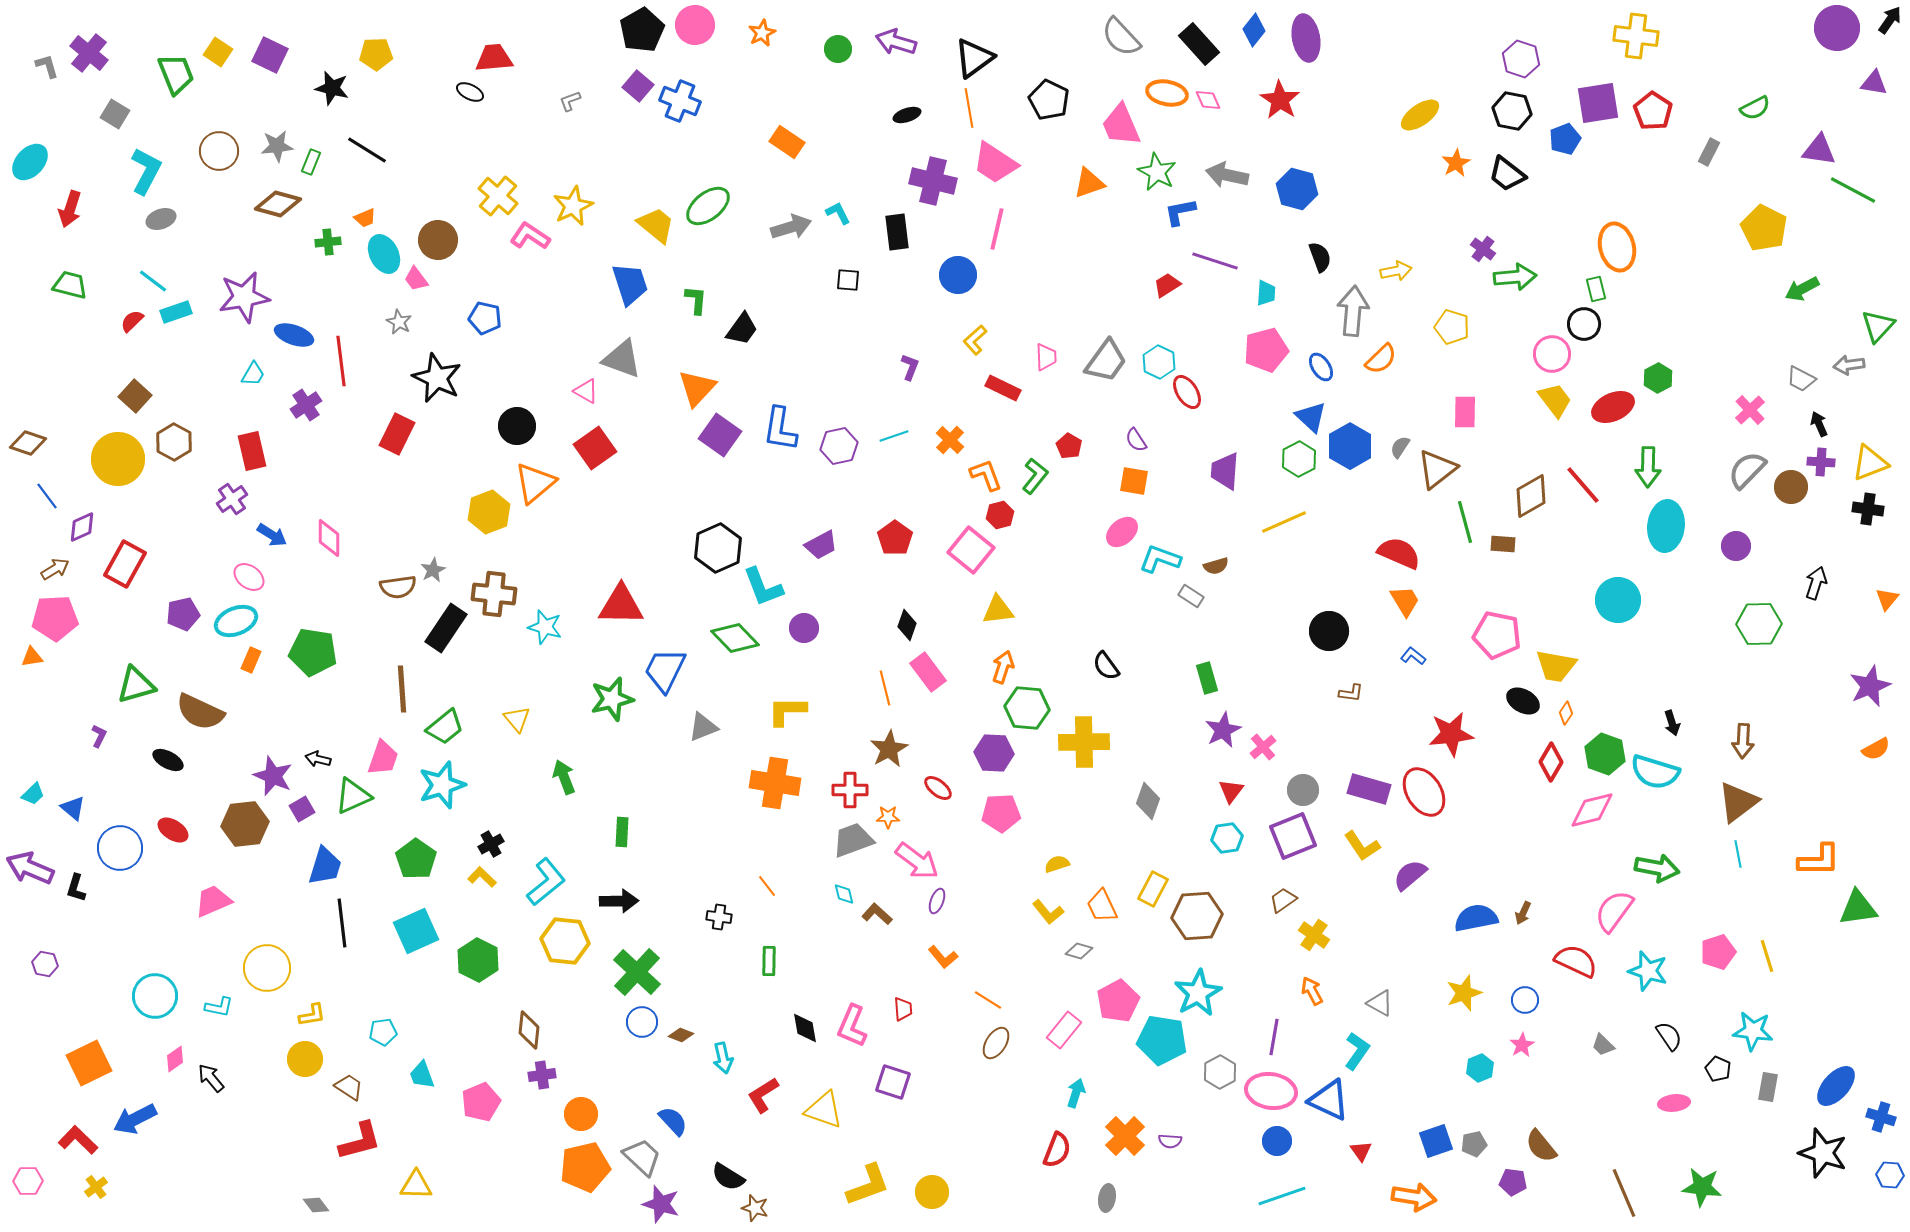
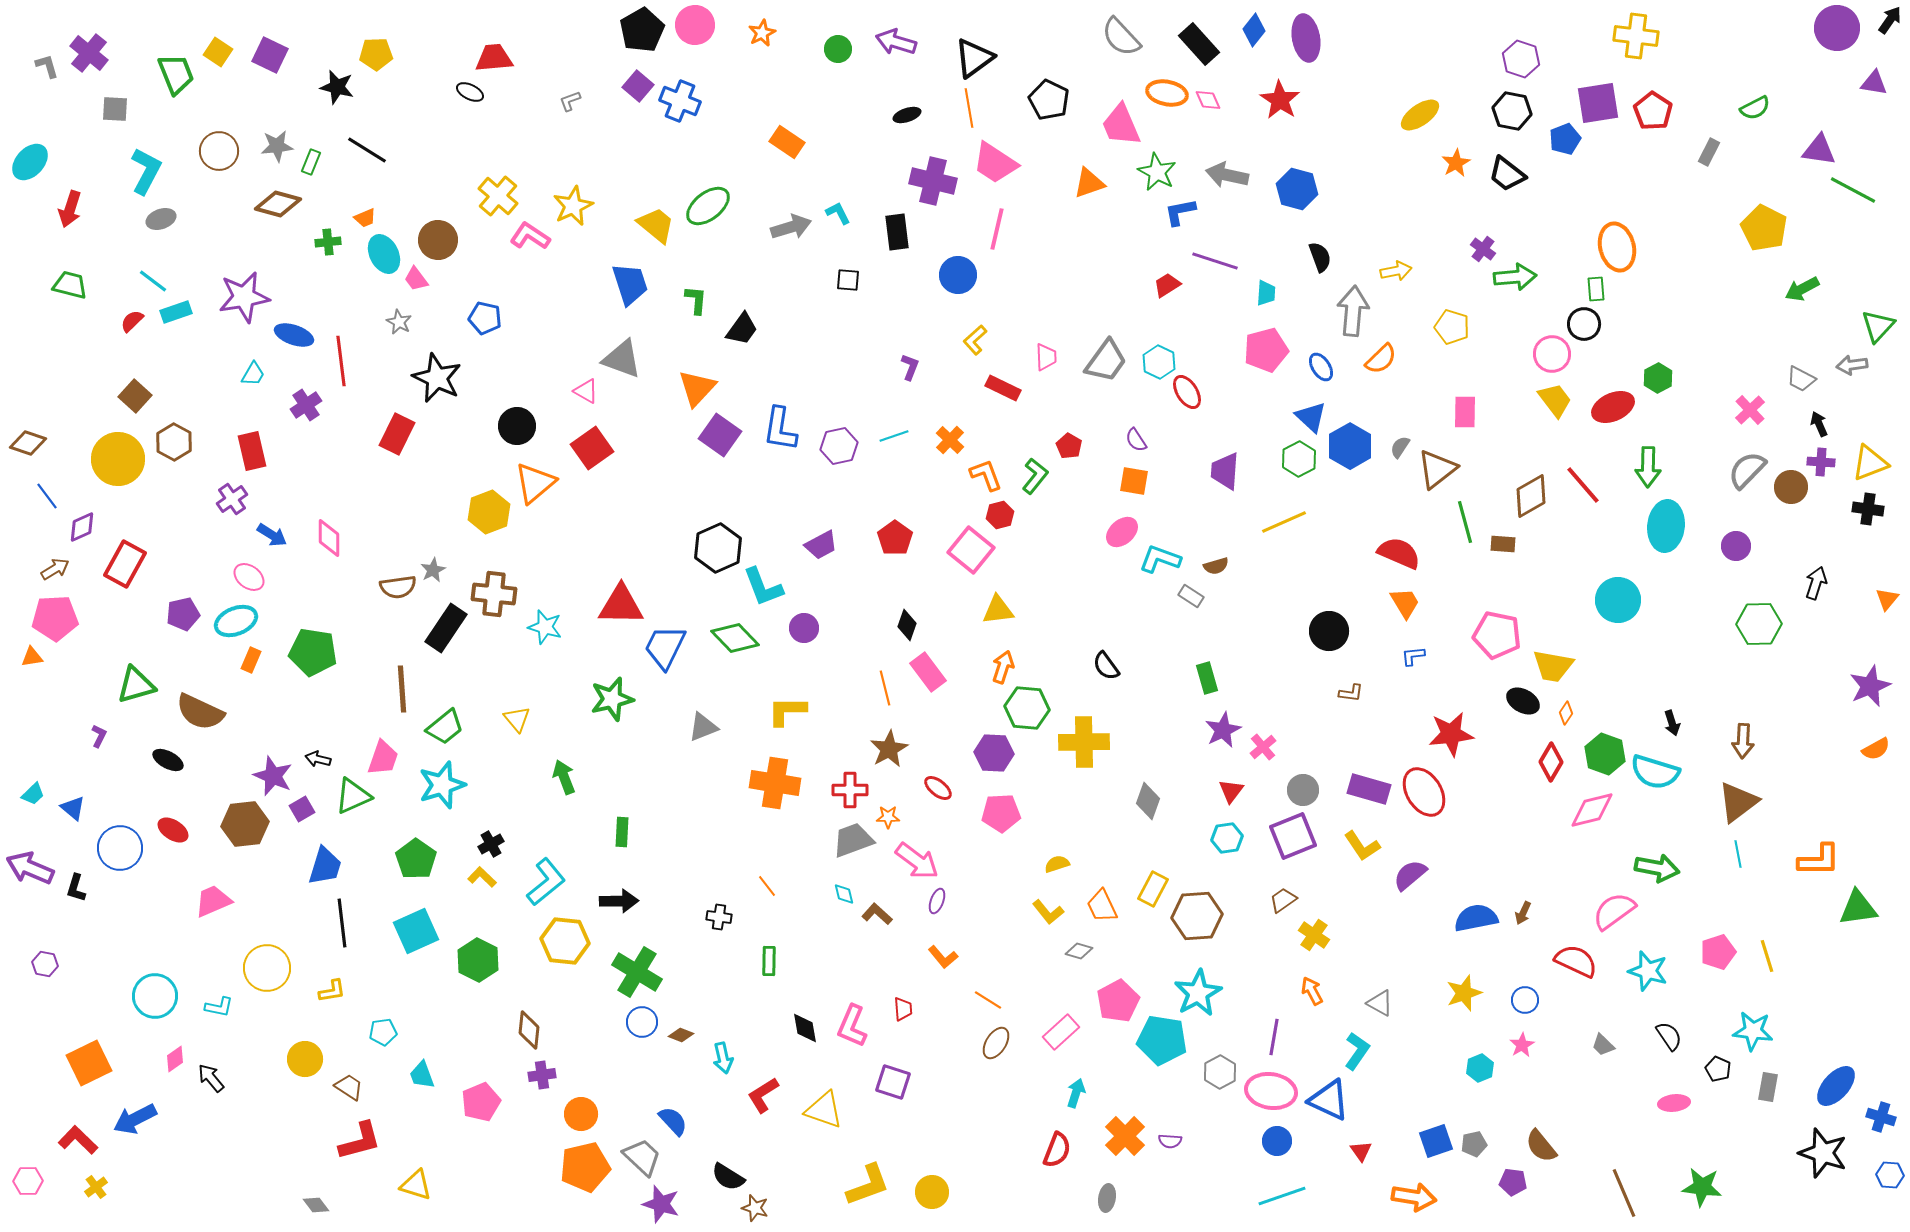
black star at (332, 88): moved 5 px right, 1 px up
gray square at (115, 114): moved 5 px up; rotated 28 degrees counterclockwise
green rectangle at (1596, 289): rotated 10 degrees clockwise
gray arrow at (1849, 365): moved 3 px right
red square at (595, 448): moved 3 px left
orange trapezoid at (1405, 601): moved 2 px down
blue L-shape at (1413, 656): rotated 45 degrees counterclockwise
yellow trapezoid at (1556, 666): moved 3 px left
blue trapezoid at (665, 670): moved 23 px up
pink semicircle at (1614, 911): rotated 18 degrees clockwise
green cross at (637, 972): rotated 12 degrees counterclockwise
yellow L-shape at (312, 1015): moved 20 px right, 24 px up
pink rectangle at (1064, 1030): moved 3 px left, 2 px down; rotated 9 degrees clockwise
yellow triangle at (416, 1185): rotated 16 degrees clockwise
